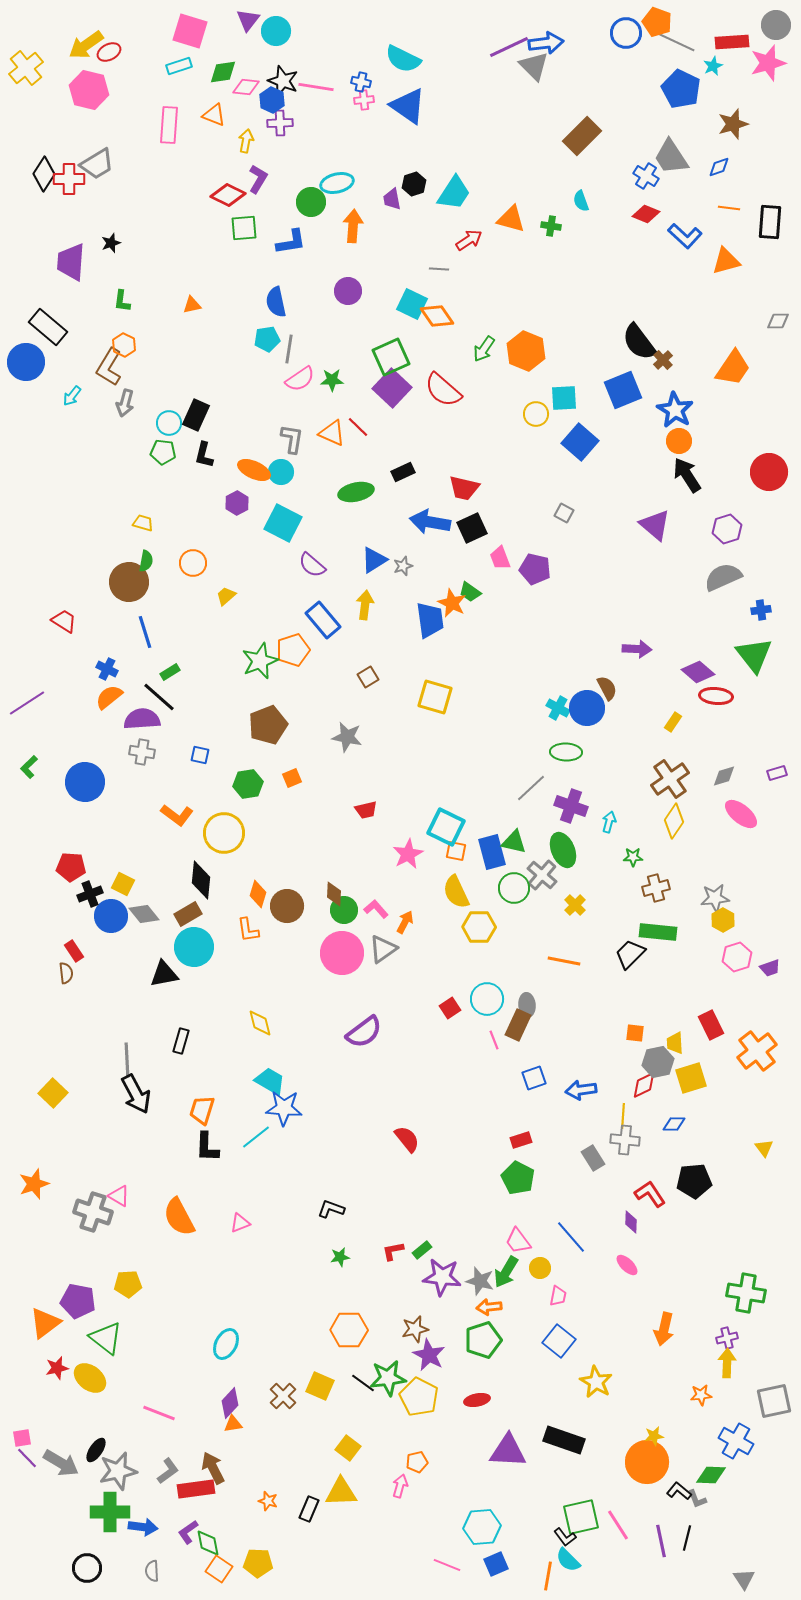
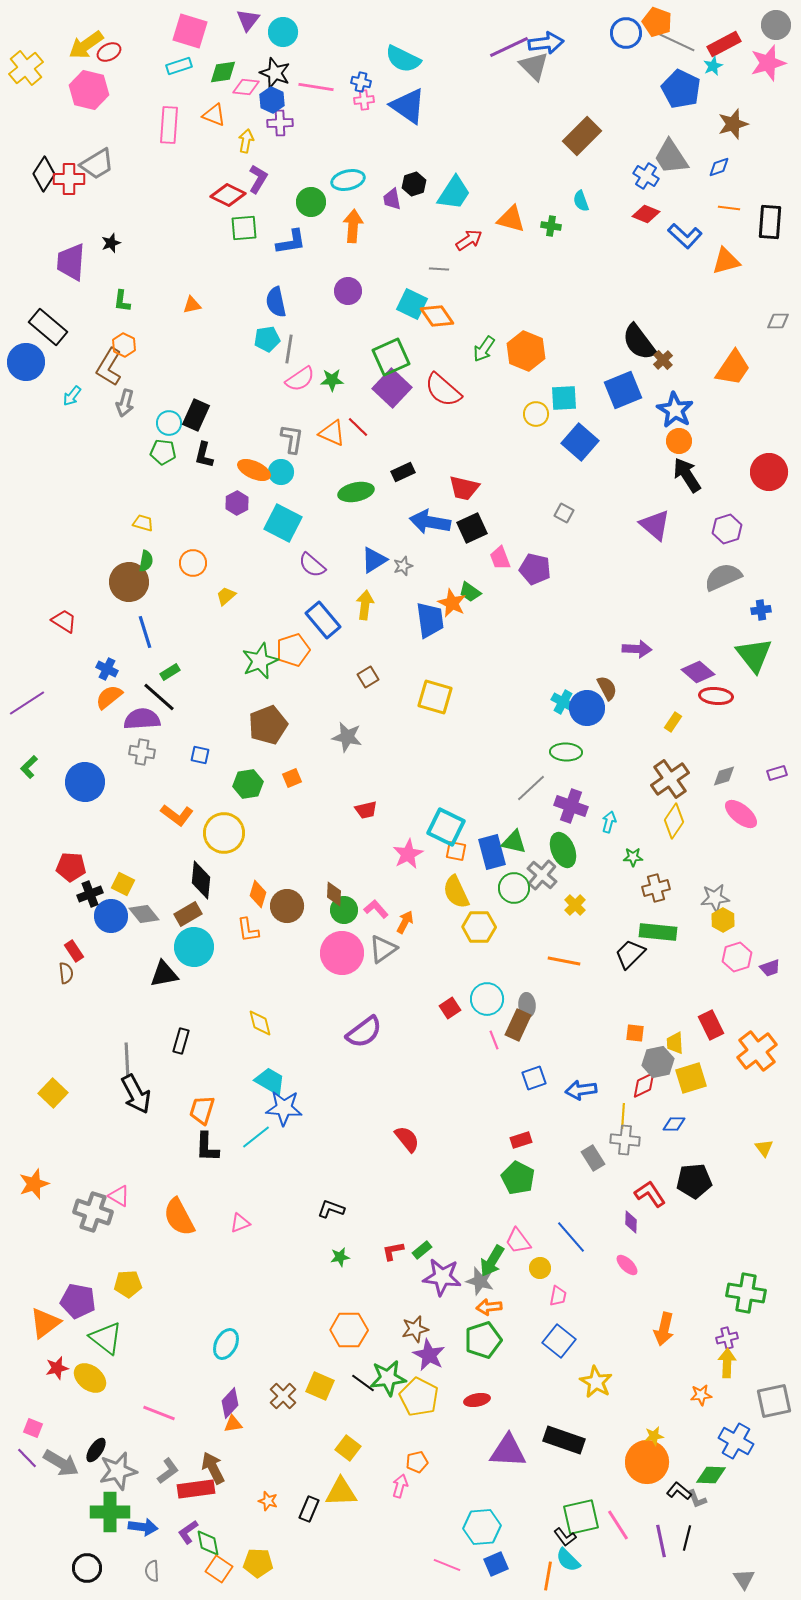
cyan circle at (276, 31): moved 7 px right, 1 px down
red rectangle at (732, 42): moved 8 px left, 2 px down; rotated 24 degrees counterclockwise
black star at (283, 81): moved 8 px left, 8 px up
cyan ellipse at (337, 183): moved 11 px right, 3 px up
cyan cross at (558, 708): moved 5 px right, 6 px up
green arrow at (506, 1272): moved 14 px left, 11 px up
pink square at (22, 1438): moved 11 px right, 10 px up; rotated 30 degrees clockwise
